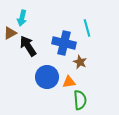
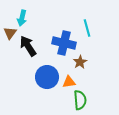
brown triangle: rotated 24 degrees counterclockwise
brown star: rotated 16 degrees clockwise
